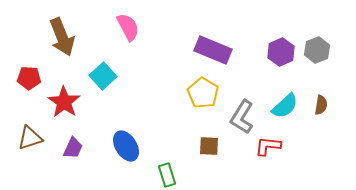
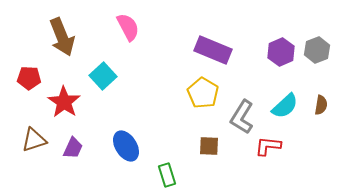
brown triangle: moved 4 px right, 2 px down
